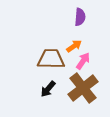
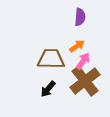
orange arrow: moved 3 px right
brown cross: moved 2 px right, 7 px up
